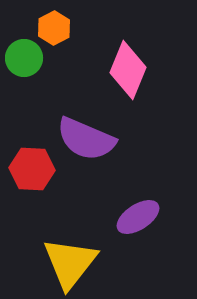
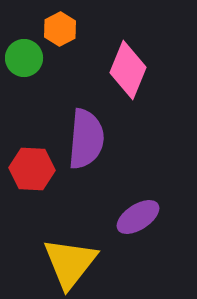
orange hexagon: moved 6 px right, 1 px down
purple semicircle: rotated 108 degrees counterclockwise
